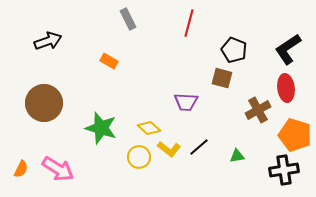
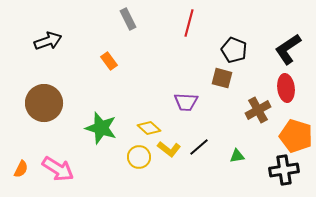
orange rectangle: rotated 24 degrees clockwise
orange pentagon: moved 1 px right, 1 px down
